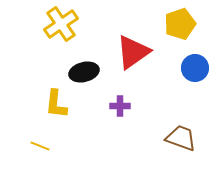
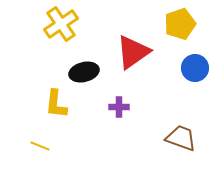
purple cross: moved 1 px left, 1 px down
